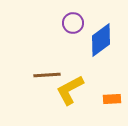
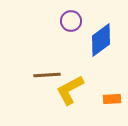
purple circle: moved 2 px left, 2 px up
